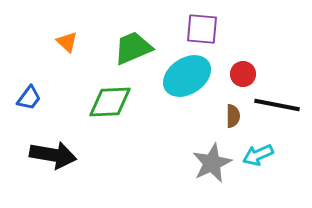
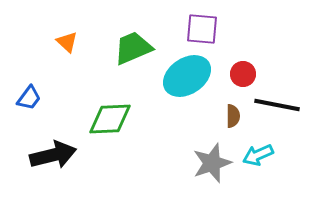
green diamond: moved 17 px down
black arrow: rotated 24 degrees counterclockwise
gray star: rotated 6 degrees clockwise
